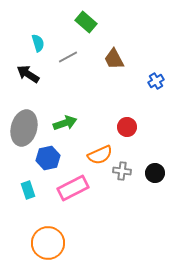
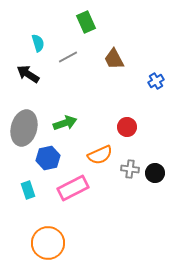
green rectangle: rotated 25 degrees clockwise
gray cross: moved 8 px right, 2 px up
